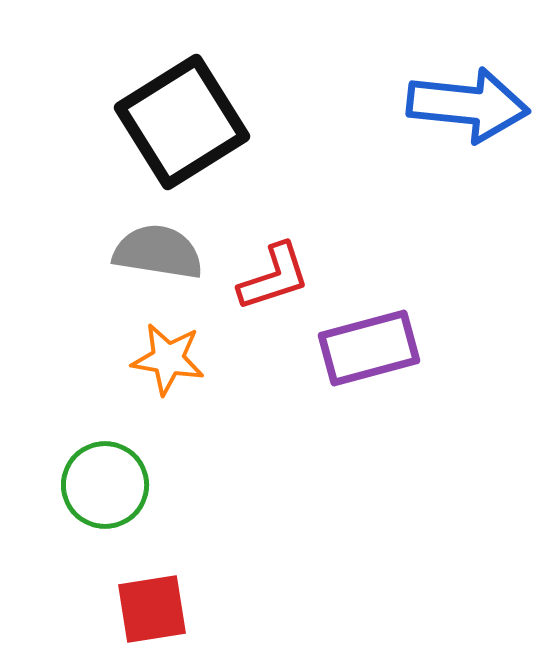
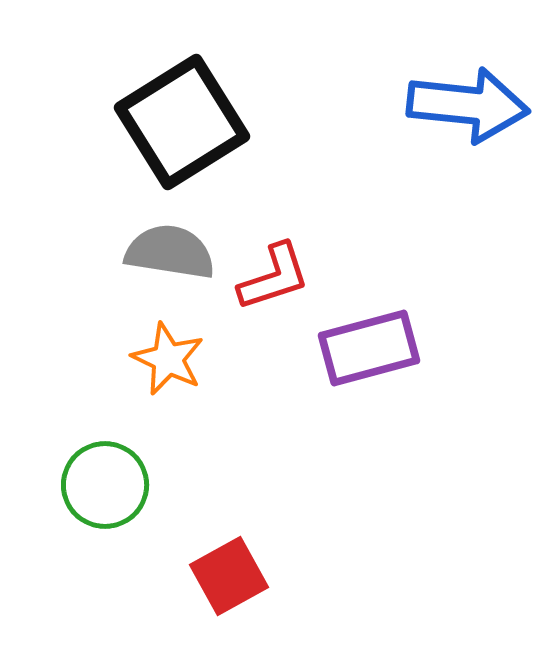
gray semicircle: moved 12 px right
orange star: rotated 16 degrees clockwise
red square: moved 77 px right, 33 px up; rotated 20 degrees counterclockwise
